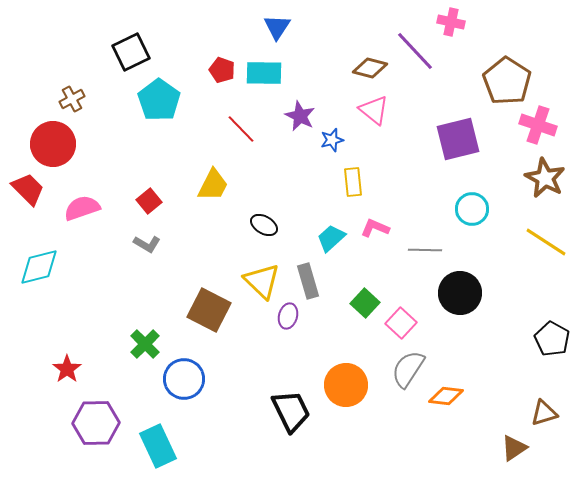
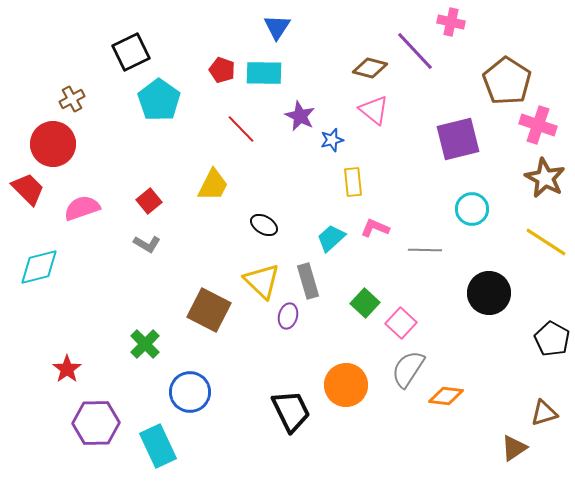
black circle at (460, 293): moved 29 px right
blue circle at (184, 379): moved 6 px right, 13 px down
